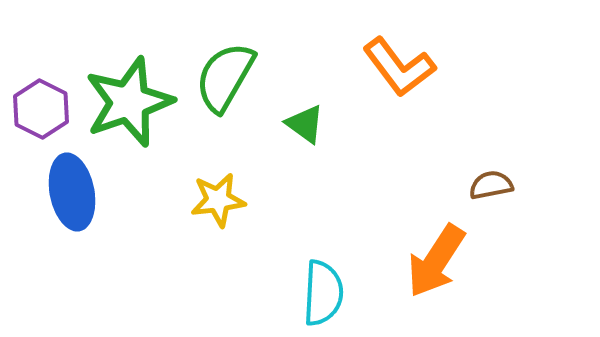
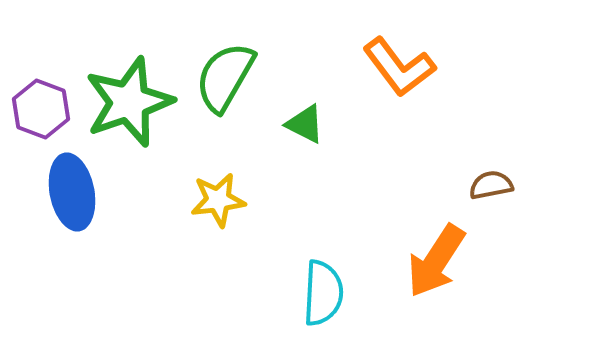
purple hexagon: rotated 6 degrees counterclockwise
green triangle: rotated 9 degrees counterclockwise
